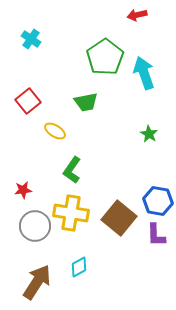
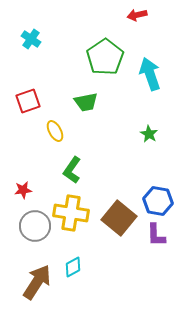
cyan arrow: moved 6 px right, 1 px down
red square: rotated 20 degrees clockwise
yellow ellipse: rotated 30 degrees clockwise
cyan diamond: moved 6 px left
